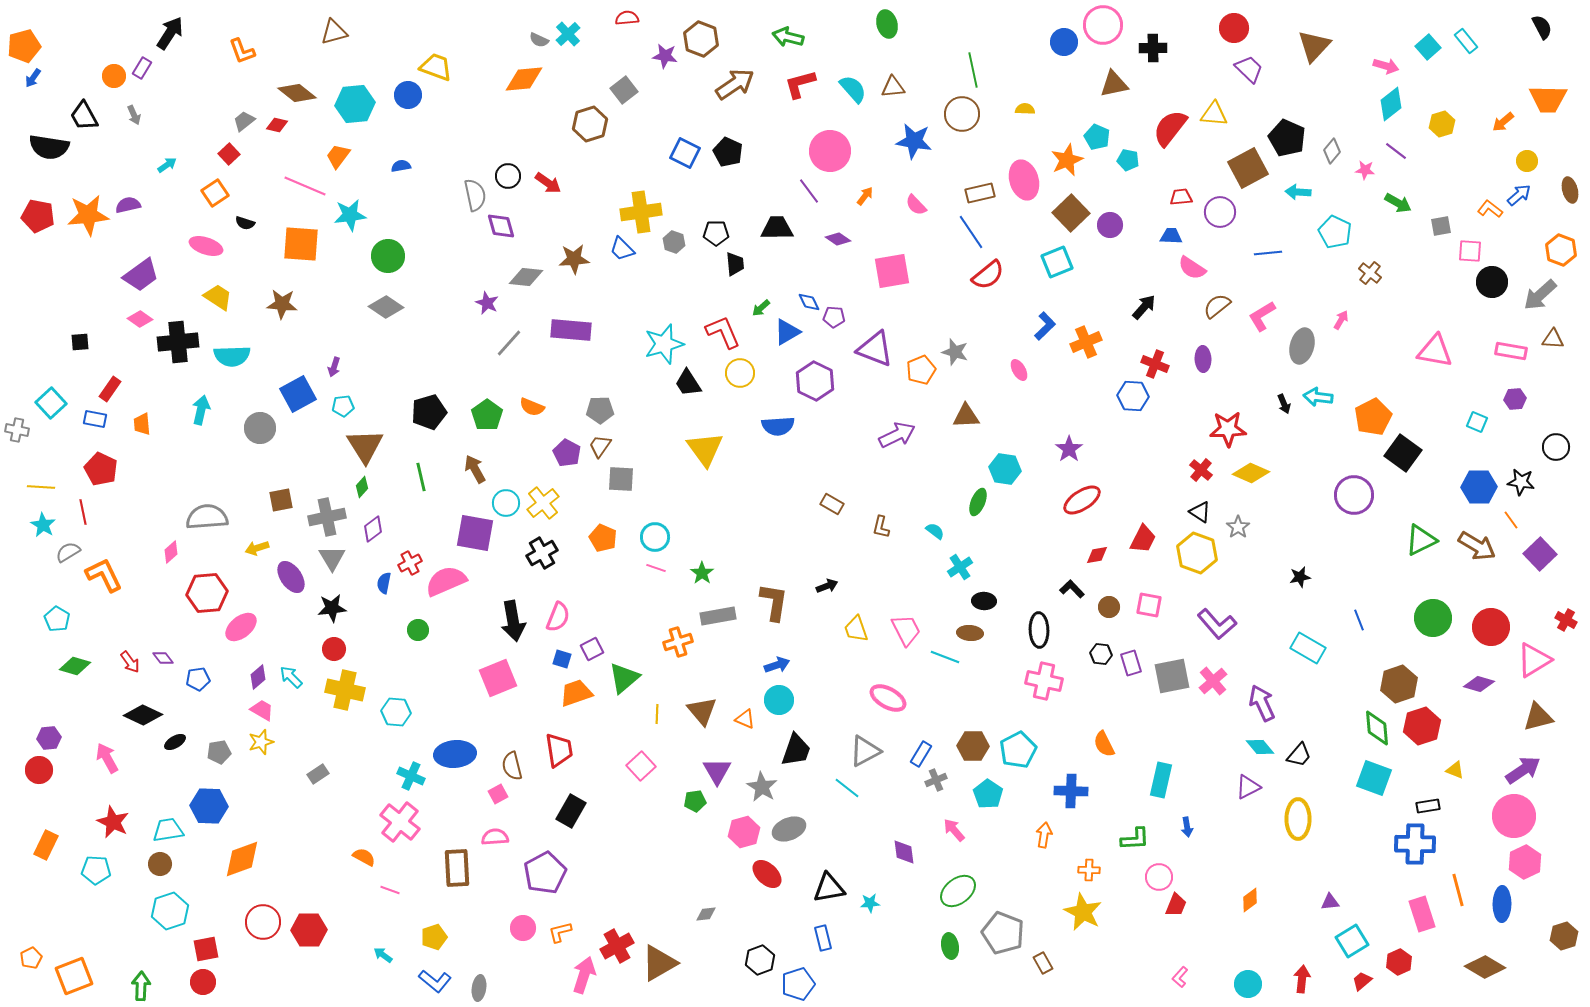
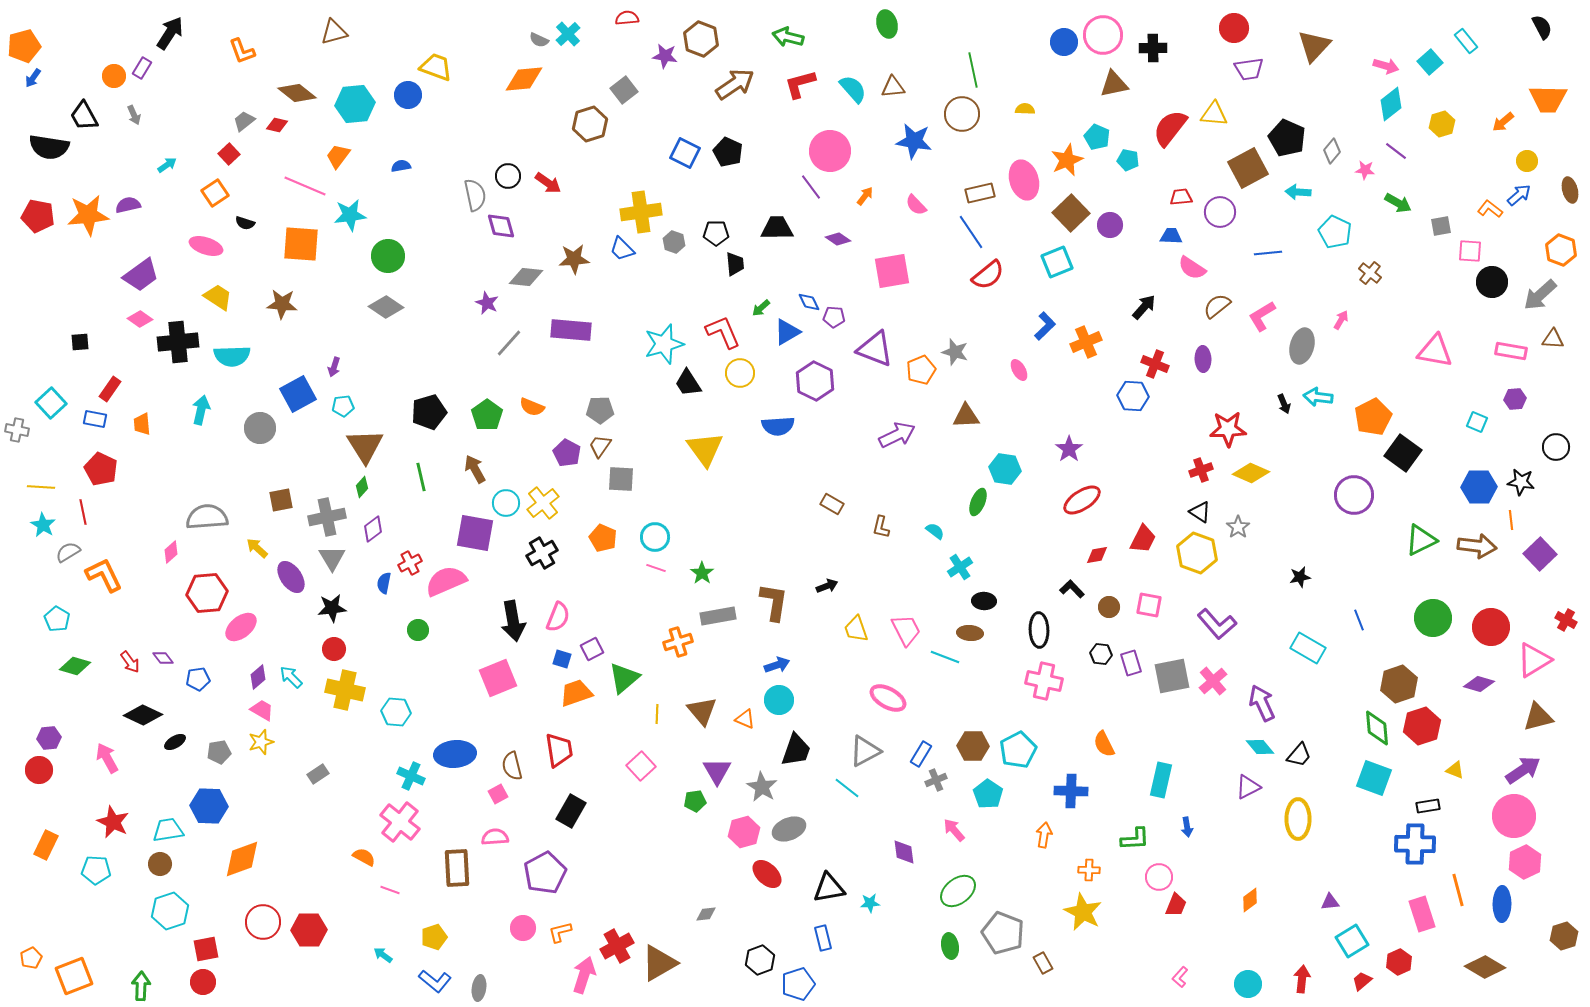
pink circle at (1103, 25): moved 10 px down
cyan square at (1428, 47): moved 2 px right, 15 px down
purple trapezoid at (1249, 69): rotated 128 degrees clockwise
purple line at (809, 191): moved 2 px right, 4 px up
red cross at (1201, 470): rotated 30 degrees clockwise
orange line at (1511, 520): rotated 30 degrees clockwise
brown arrow at (1477, 546): rotated 24 degrees counterclockwise
yellow arrow at (257, 548): rotated 60 degrees clockwise
